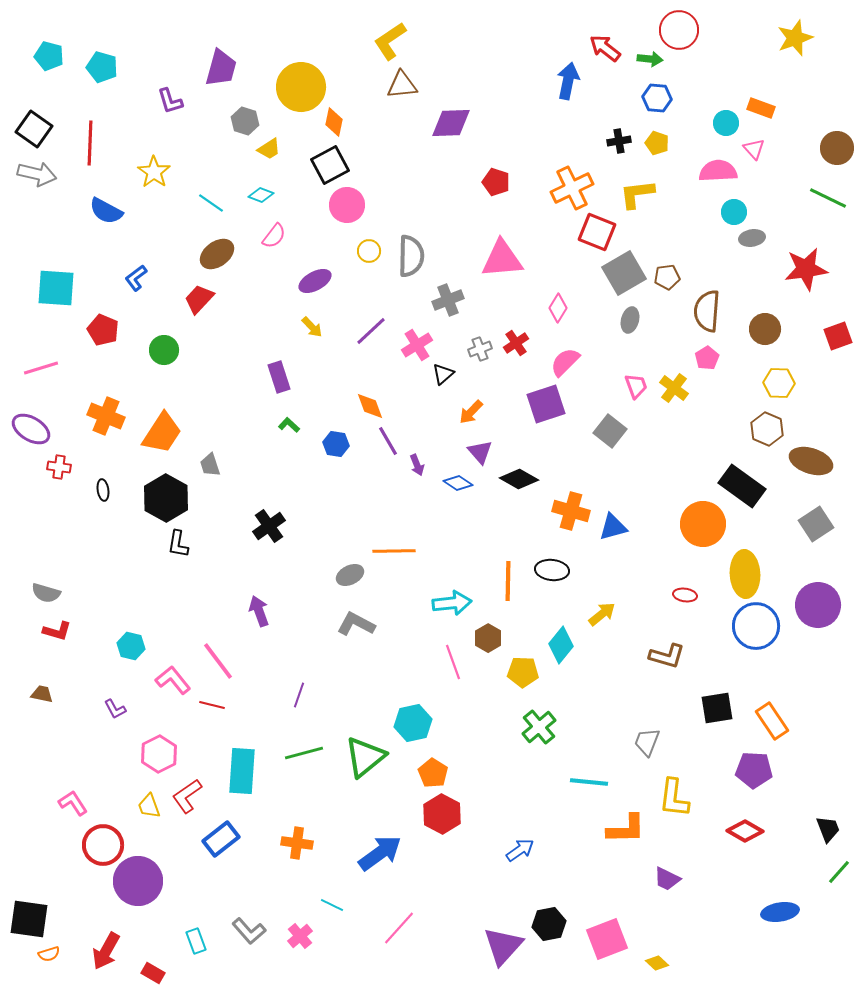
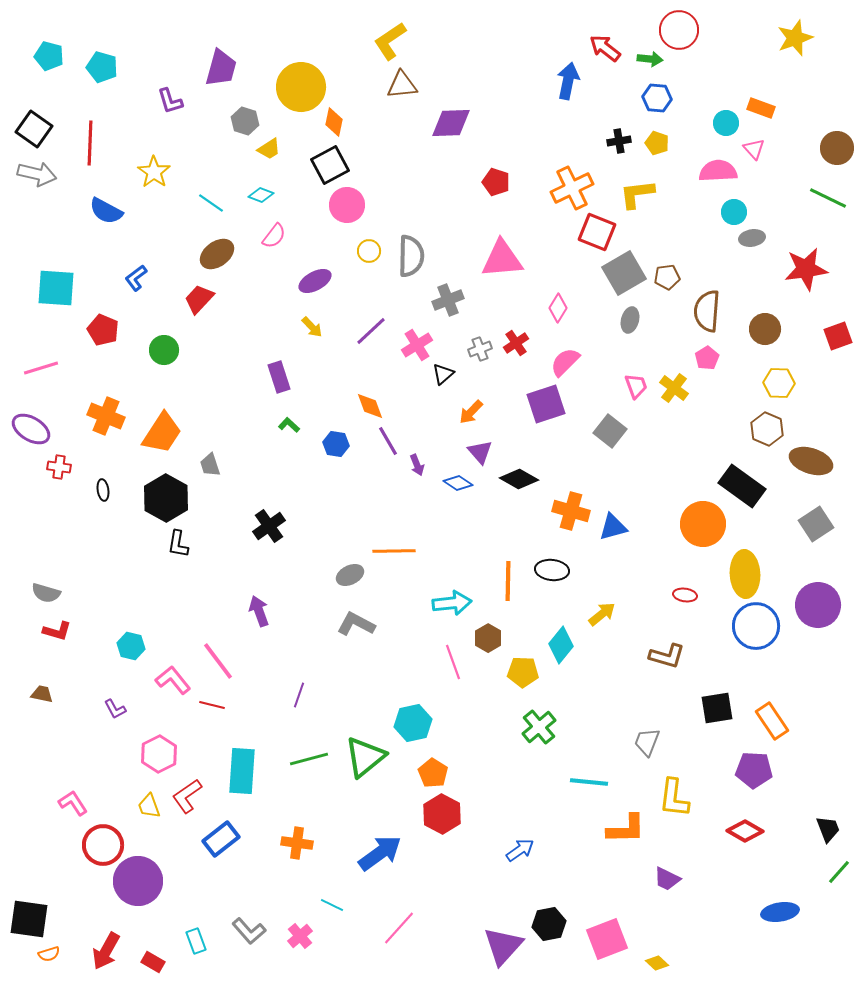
green line at (304, 753): moved 5 px right, 6 px down
red rectangle at (153, 973): moved 11 px up
